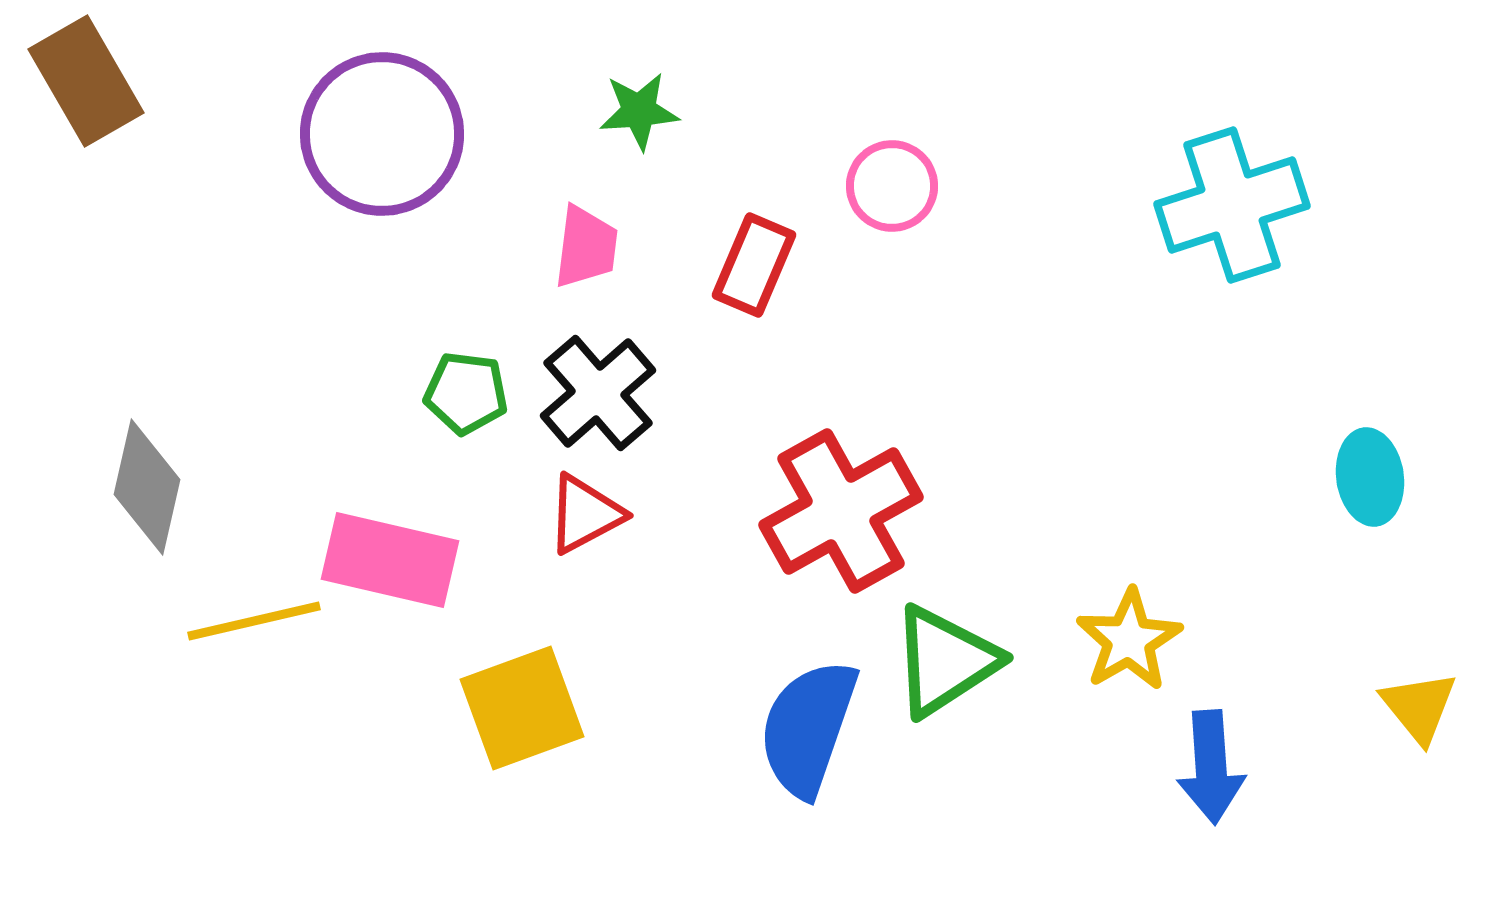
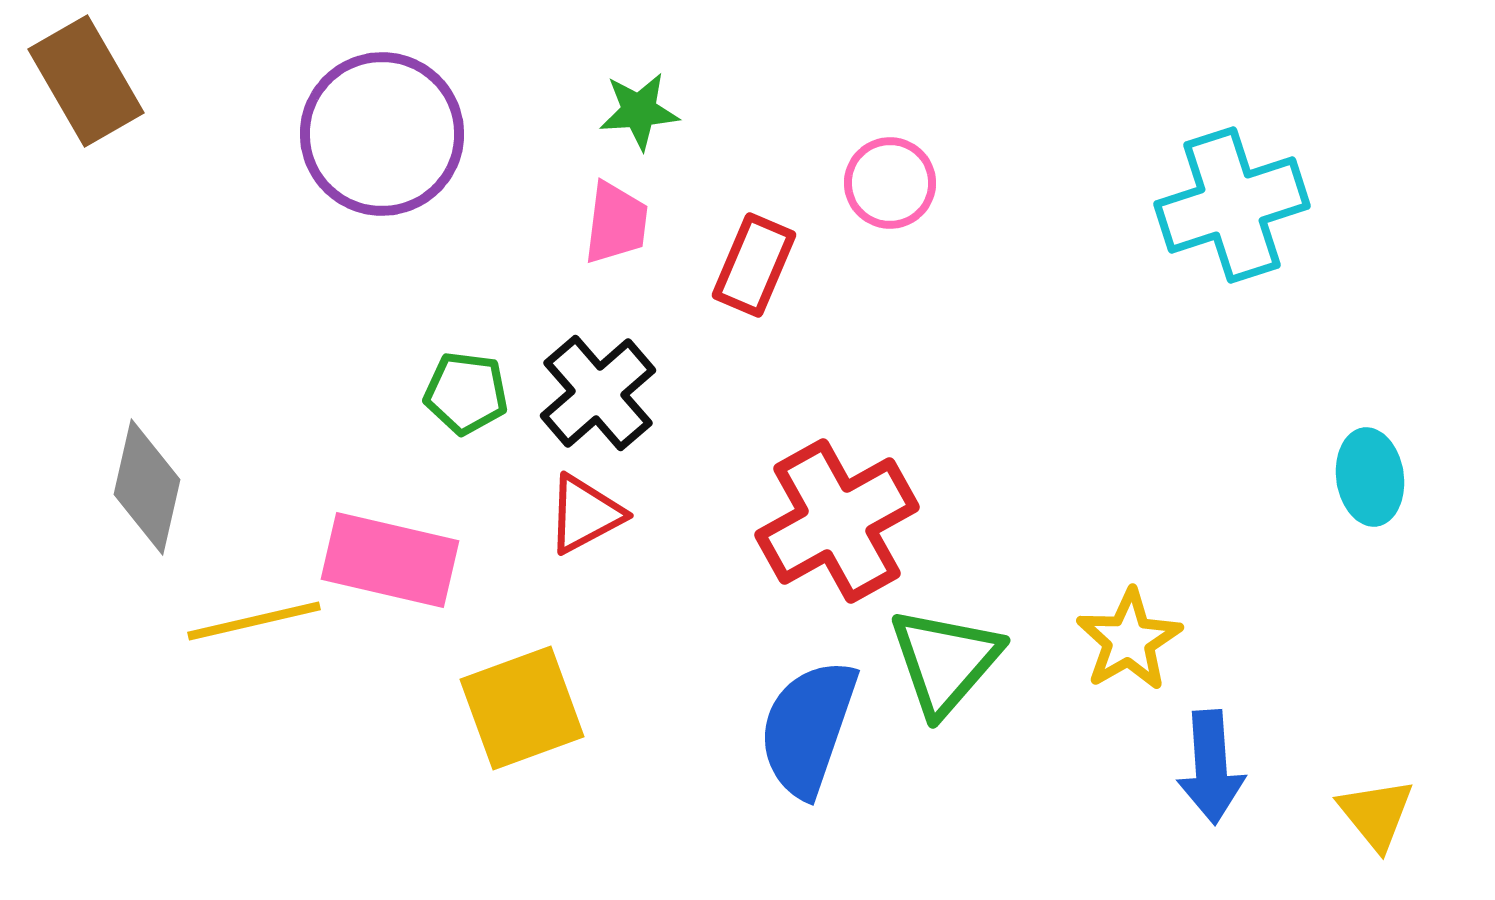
pink circle: moved 2 px left, 3 px up
pink trapezoid: moved 30 px right, 24 px up
red cross: moved 4 px left, 10 px down
green triangle: rotated 16 degrees counterclockwise
yellow triangle: moved 43 px left, 107 px down
